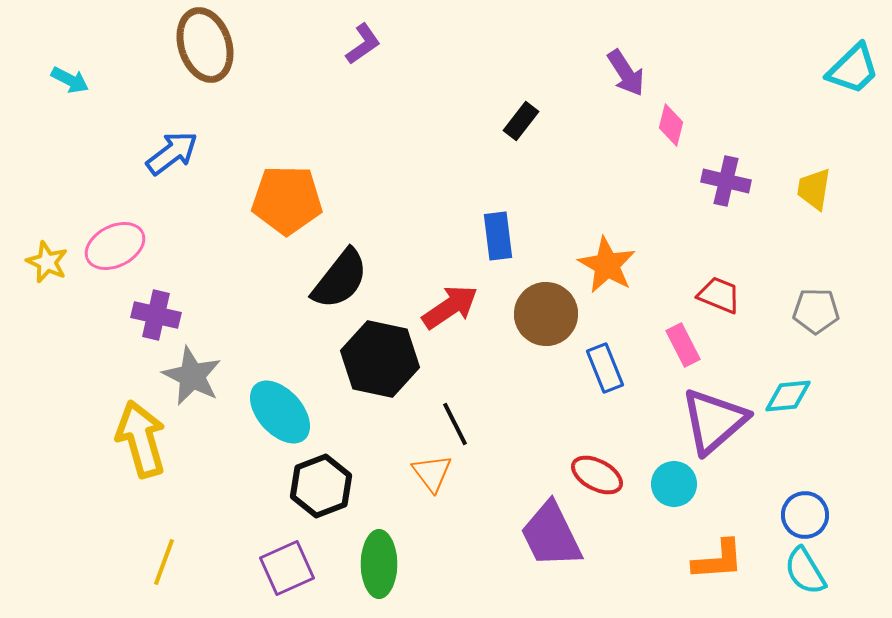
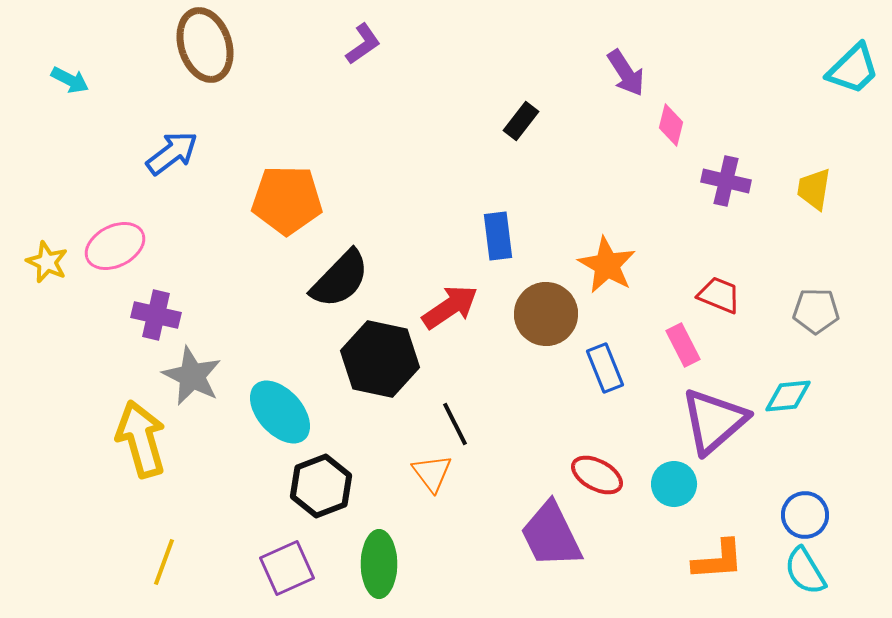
black semicircle at (340, 279): rotated 6 degrees clockwise
